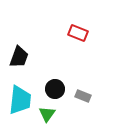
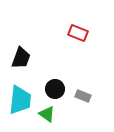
black trapezoid: moved 2 px right, 1 px down
green triangle: rotated 30 degrees counterclockwise
